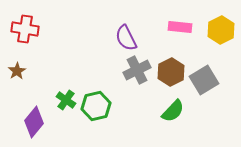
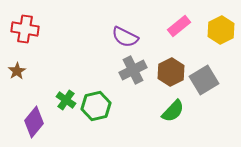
pink rectangle: moved 1 px left, 1 px up; rotated 45 degrees counterclockwise
purple semicircle: moved 1 px left, 1 px up; rotated 36 degrees counterclockwise
gray cross: moved 4 px left
